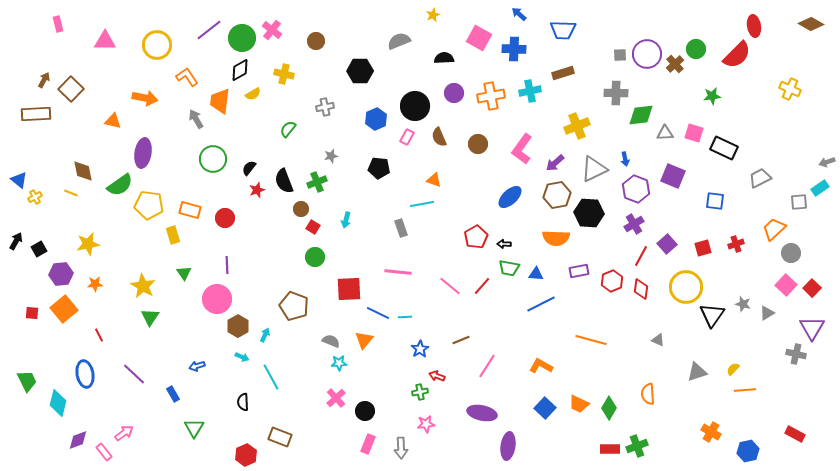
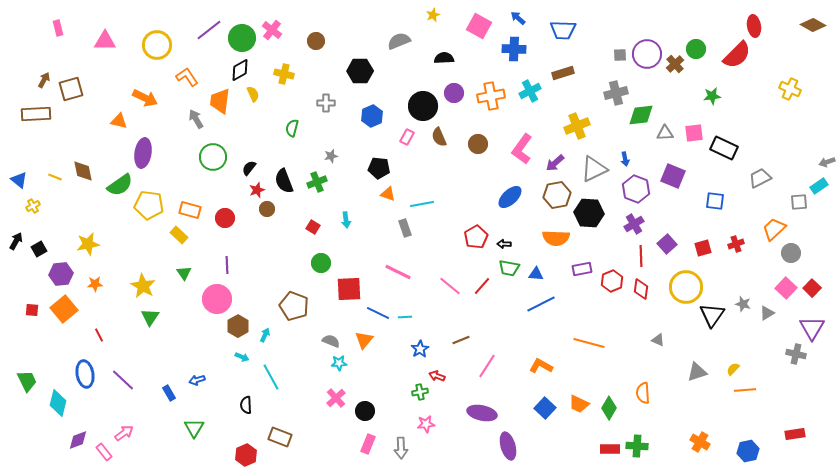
blue arrow at (519, 14): moved 1 px left, 4 px down
pink rectangle at (58, 24): moved 4 px down
brown diamond at (811, 24): moved 2 px right, 1 px down
pink square at (479, 38): moved 12 px up
brown square at (71, 89): rotated 30 degrees clockwise
cyan cross at (530, 91): rotated 15 degrees counterclockwise
gray cross at (616, 93): rotated 15 degrees counterclockwise
yellow semicircle at (253, 94): rotated 84 degrees counterclockwise
orange arrow at (145, 98): rotated 15 degrees clockwise
black circle at (415, 106): moved 8 px right
gray cross at (325, 107): moved 1 px right, 4 px up; rotated 12 degrees clockwise
blue hexagon at (376, 119): moved 4 px left, 3 px up
orange triangle at (113, 121): moved 6 px right
green semicircle at (288, 129): moved 4 px right, 1 px up; rotated 24 degrees counterclockwise
pink square at (694, 133): rotated 24 degrees counterclockwise
green circle at (213, 159): moved 2 px up
orange triangle at (434, 180): moved 46 px left, 14 px down
cyan rectangle at (820, 188): moved 1 px left, 2 px up
yellow line at (71, 193): moved 16 px left, 16 px up
yellow cross at (35, 197): moved 2 px left, 9 px down
brown circle at (301, 209): moved 34 px left
cyan arrow at (346, 220): rotated 21 degrees counterclockwise
gray rectangle at (401, 228): moved 4 px right
yellow rectangle at (173, 235): moved 6 px right; rotated 30 degrees counterclockwise
red line at (641, 256): rotated 30 degrees counterclockwise
green circle at (315, 257): moved 6 px right, 6 px down
purple rectangle at (579, 271): moved 3 px right, 2 px up
pink line at (398, 272): rotated 20 degrees clockwise
pink square at (786, 285): moved 3 px down
red square at (32, 313): moved 3 px up
orange line at (591, 340): moved 2 px left, 3 px down
blue arrow at (197, 366): moved 14 px down
purple line at (134, 374): moved 11 px left, 6 px down
blue rectangle at (173, 394): moved 4 px left, 1 px up
orange semicircle at (648, 394): moved 5 px left, 1 px up
black semicircle at (243, 402): moved 3 px right, 3 px down
orange cross at (711, 432): moved 11 px left, 10 px down
red rectangle at (795, 434): rotated 36 degrees counterclockwise
purple ellipse at (508, 446): rotated 24 degrees counterclockwise
green cross at (637, 446): rotated 25 degrees clockwise
